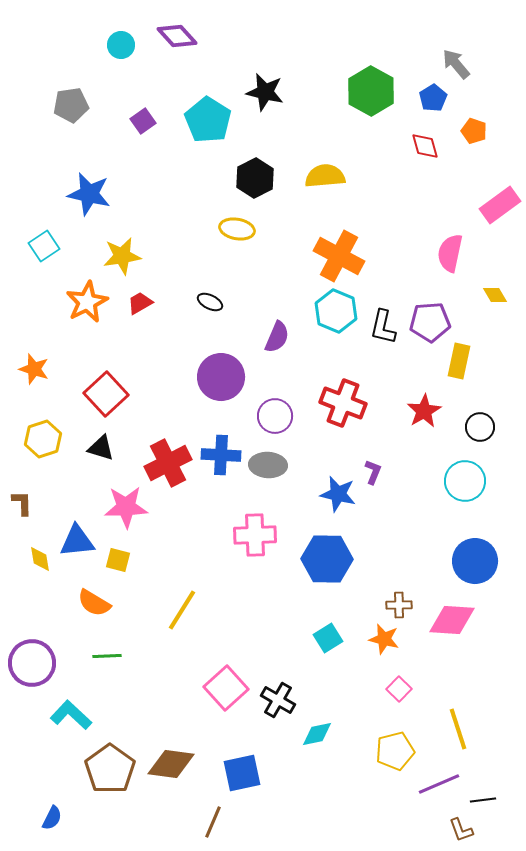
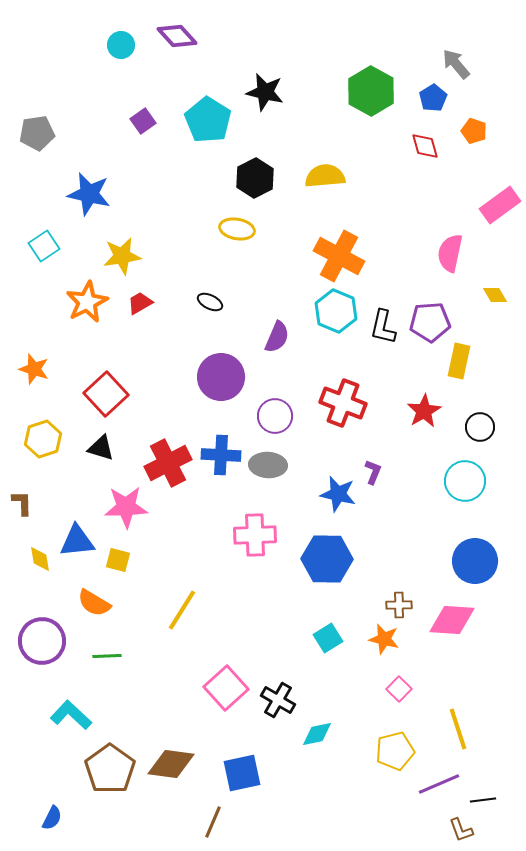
gray pentagon at (71, 105): moved 34 px left, 28 px down
purple circle at (32, 663): moved 10 px right, 22 px up
